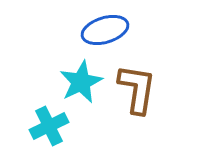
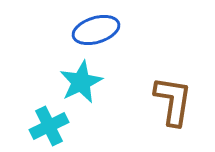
blue ellipse: moved 9 px left
brown L-shape: moved 36 px right, 12 px down
